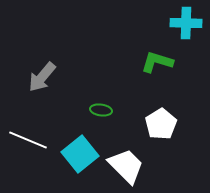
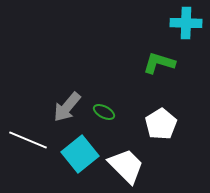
green L-shape: moved 2 px right, 1 px down
gray arrow: moved 25 px right, 30 px down
green ellipse: moved 3 px right, 2 px down; rotated 20 degrees clockwise
